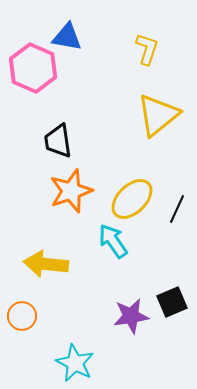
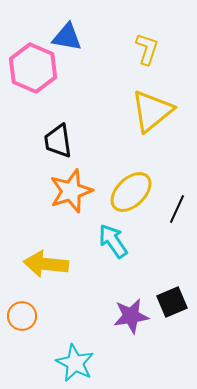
yellow triangle: moved 6 px left, 4 px up
yellow ellipse: moved 1 px left, 7 px up
